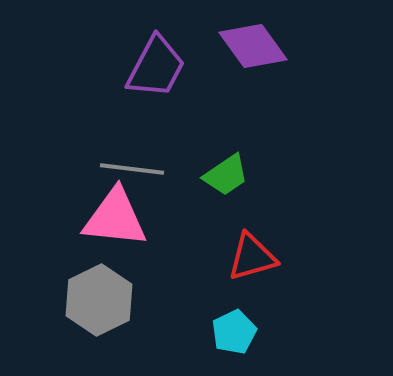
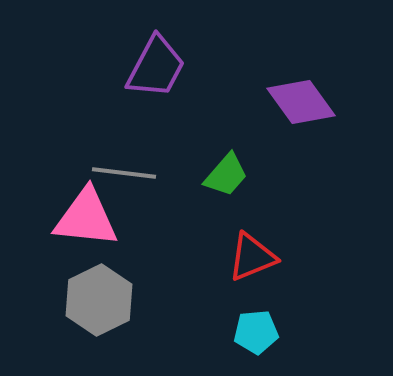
purple diamond: moved 48 px right, 56 px down
gray line: moved 8 px left, 4 px down
green trapezoid: rotated 15 degrees counterclockwise
pink triangle: moved 29 px left
red triangle: rotated 6 degrees counterclockwise
cyan pentagon: moved 22 px right; rotated 21 degrees clockwise
